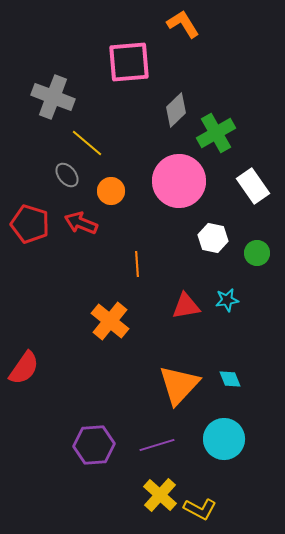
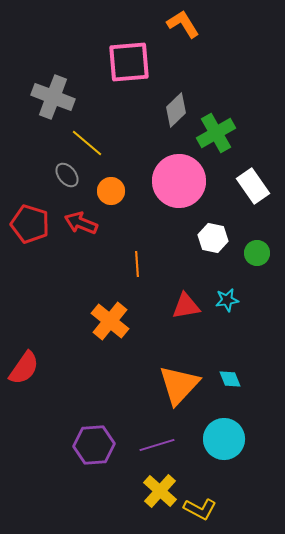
yellow cross: moved 4 px up
